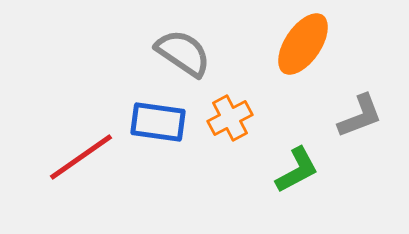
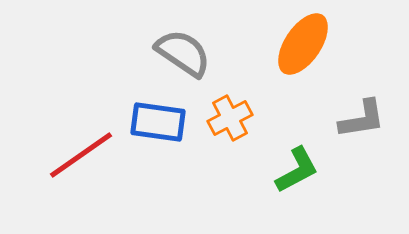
gray L-shape: moved 2 px right, 3 px down; rotated 12 degrees clockwise
red line: moved 2 px up
